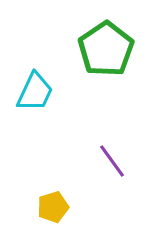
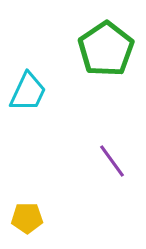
cyan trapezoid: moved 7 px left
yellow pentagon: moved 26 px left, 11 px down; rotated 16 degrees clockwise
